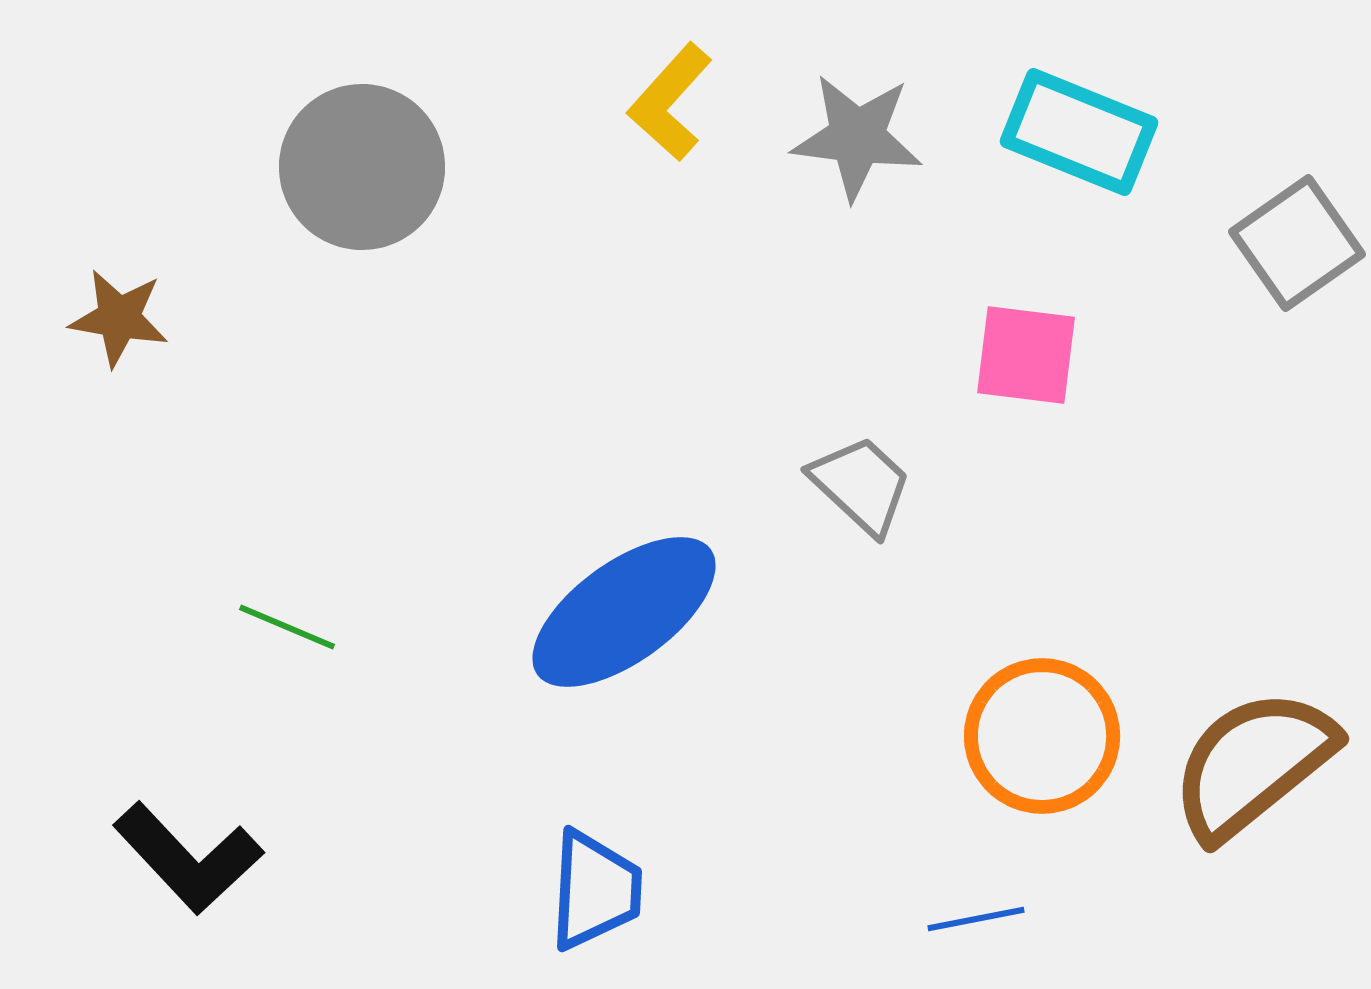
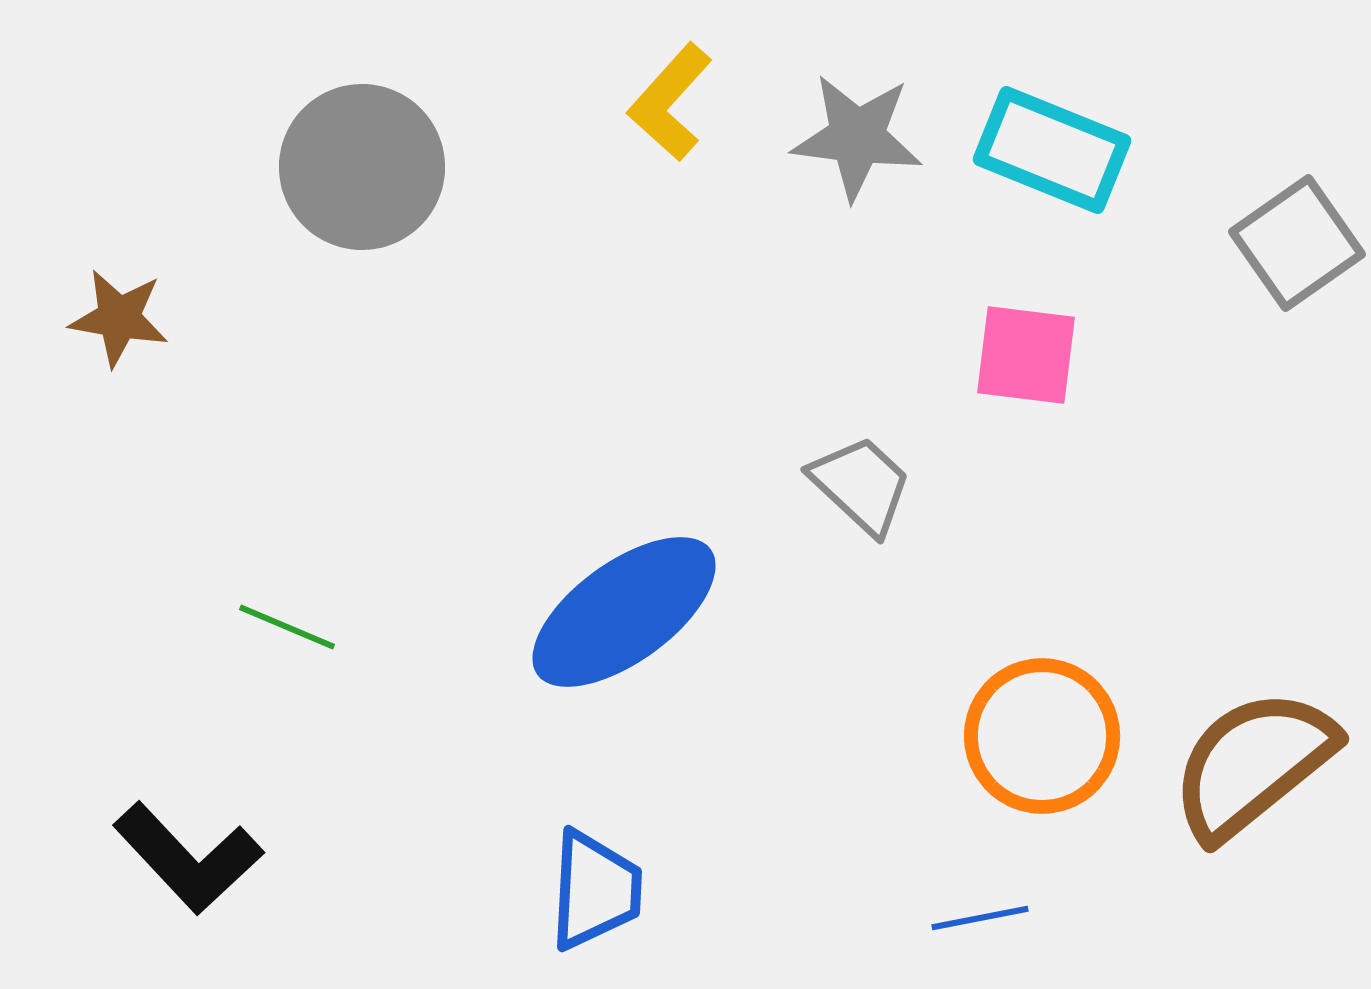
cyan rectangle: moved 27 px left, 18 px down
blue line: moved 4 px right, 1 px up
